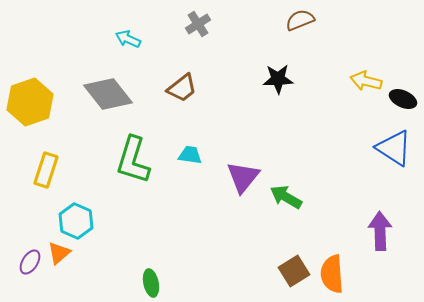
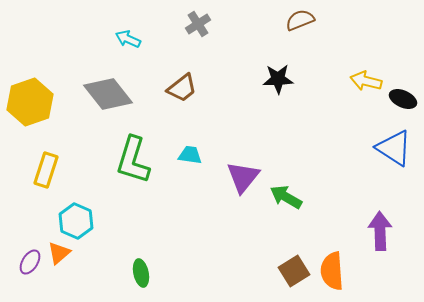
orange semicircle: moved 3 px up
green ellipse: moved 10 px left, 10 px up
